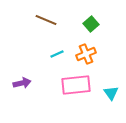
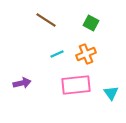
brown line: rotated 10 degrees clockwise
green square: moved 1 px up; rotated 21 degrees counterclockwise
